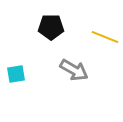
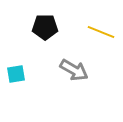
black pentagon: moved 6 px left
yellow line: moved 4 px left, 5 px up
